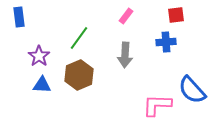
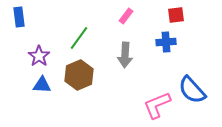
pink L-shape: rotated 24 degrees counterclockwise
